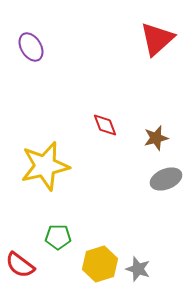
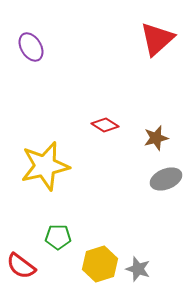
red diamond: rotated 36 degrees counterclockwise
red semicircle: moved 1 px right, 1 px down
